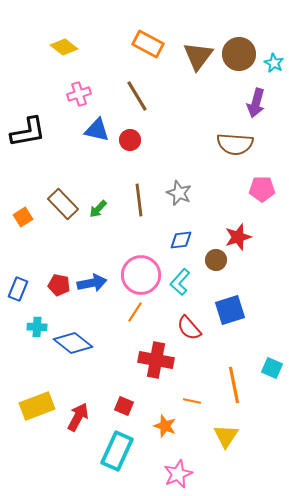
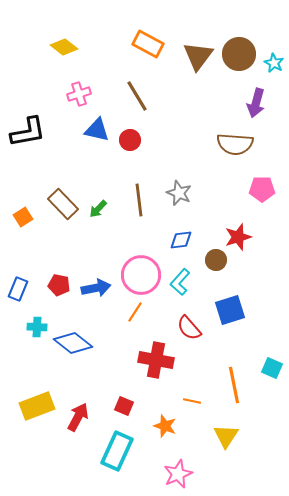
blue arrow at (92, 283): moved 4 px right, 5 px down
